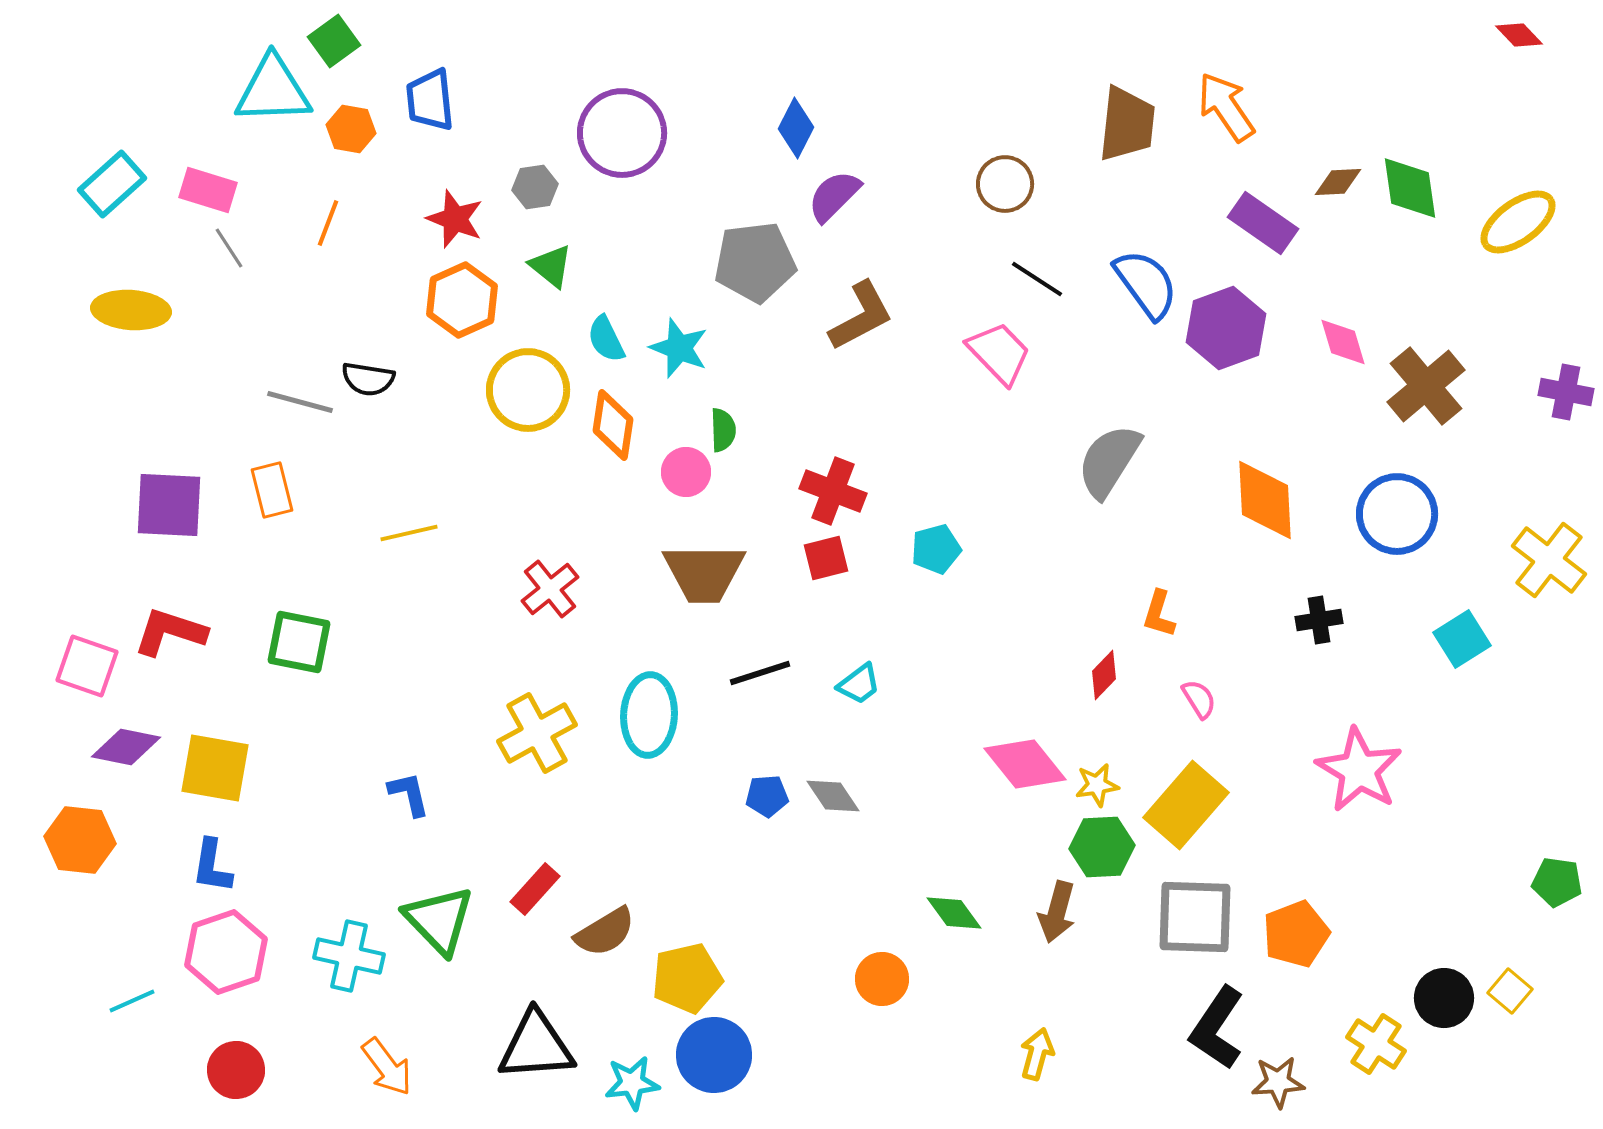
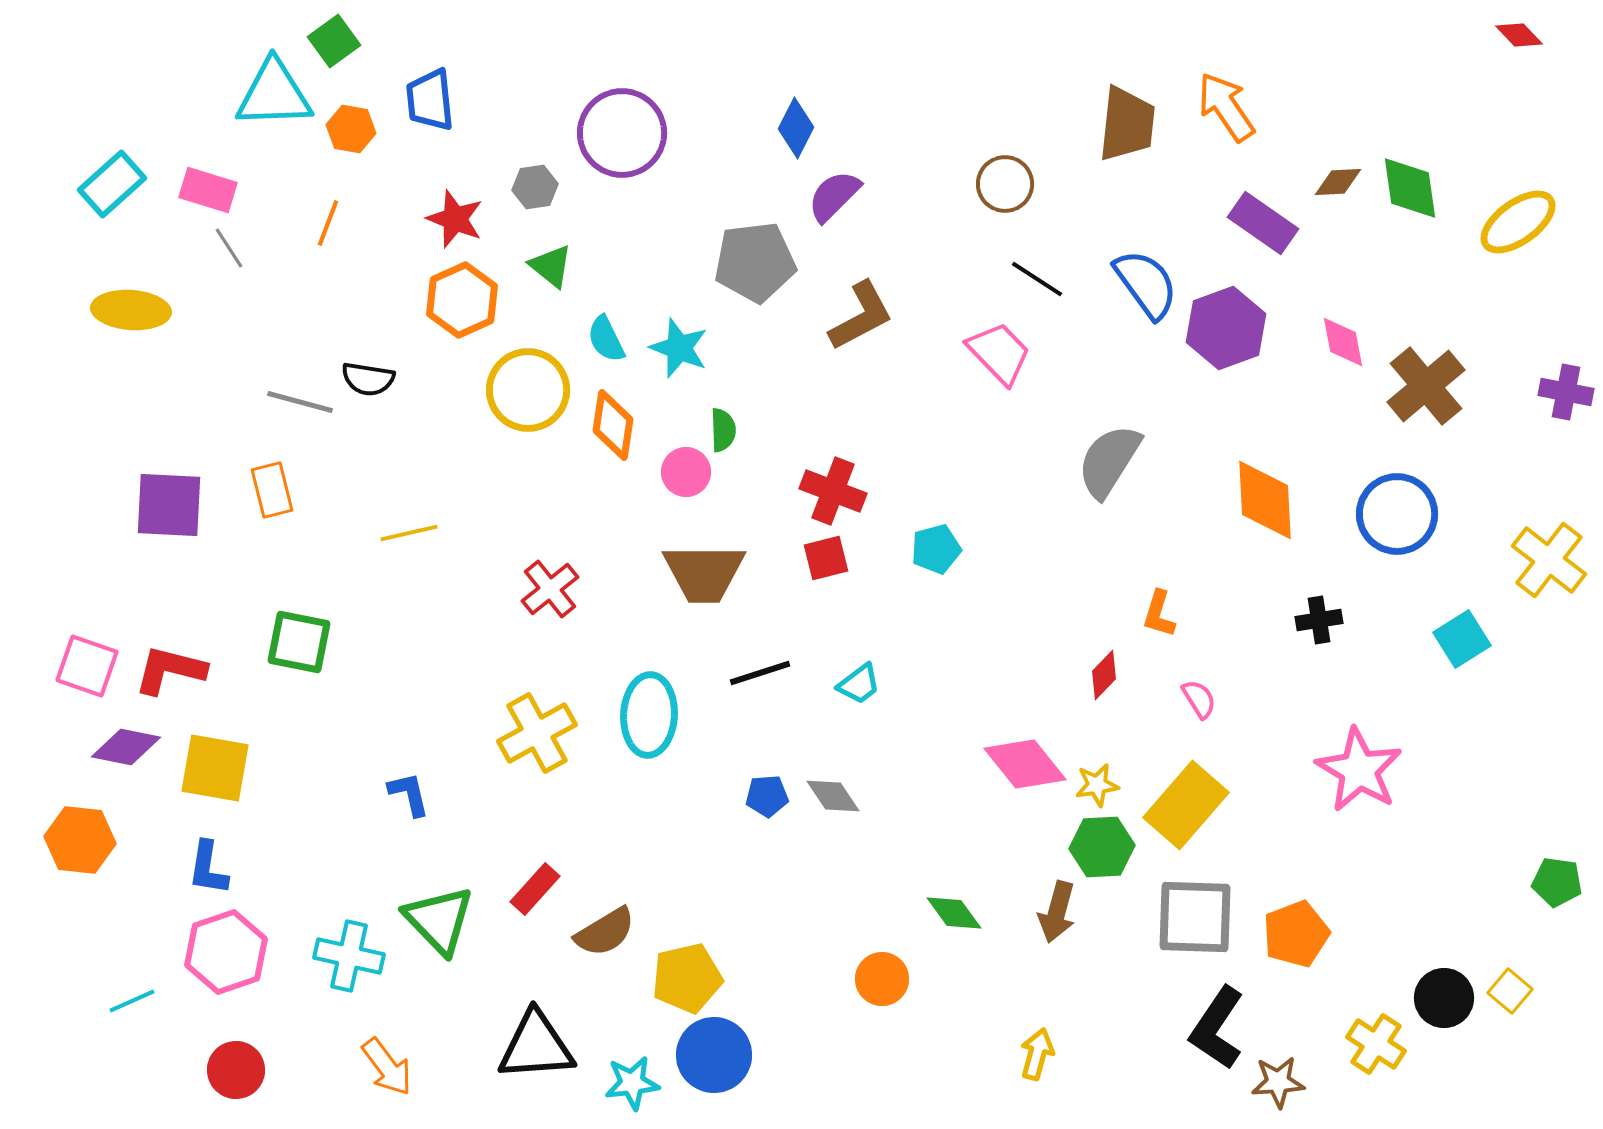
cyan triangle at (273, 90): moved 1 px right, 4 px down
pink diamond at (1343, 342): rotated 6 degrees clockwise
red L-shape at (170, 632): moved 38 px down; rotated 4 degrees counterclockwise
blue L-shape at (212, 866): moved 4 px left, 2 px down
